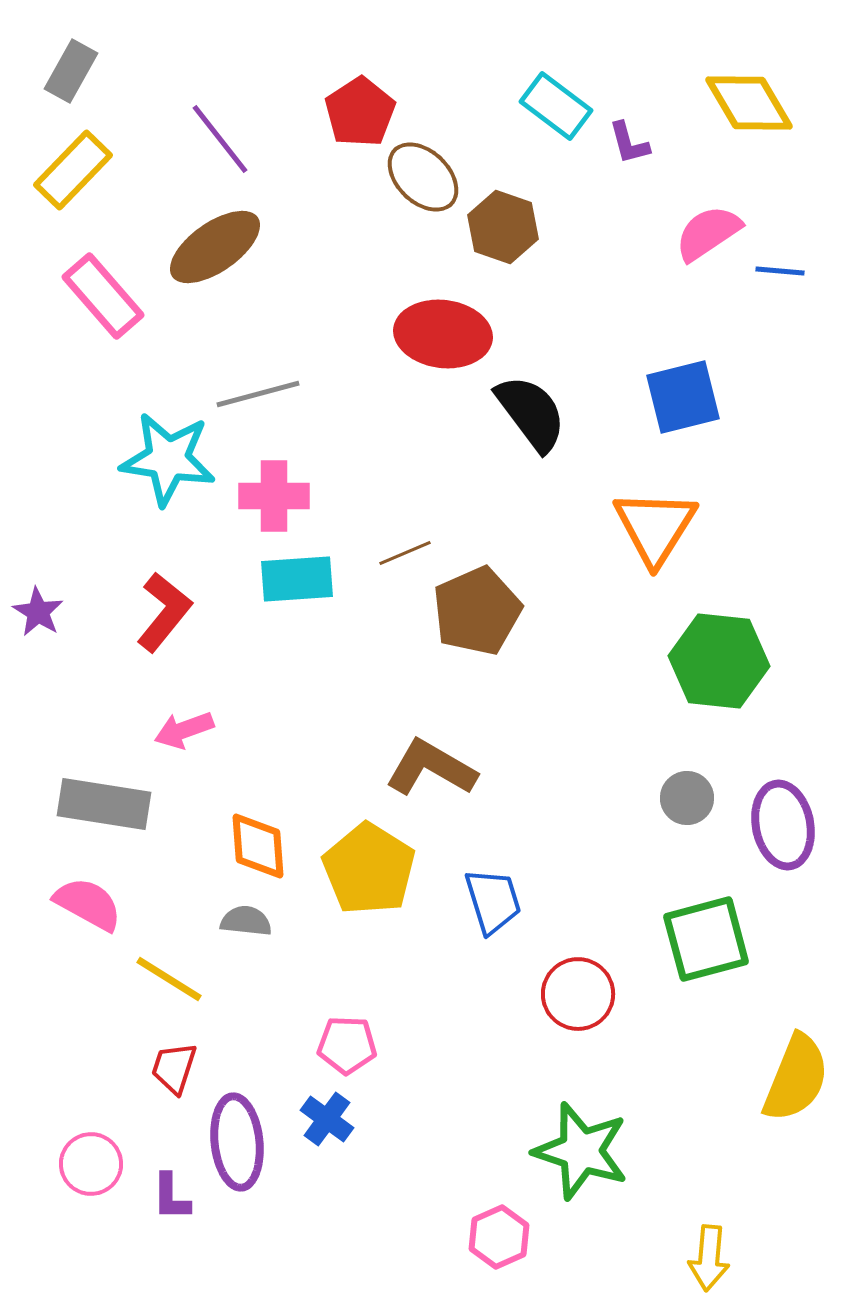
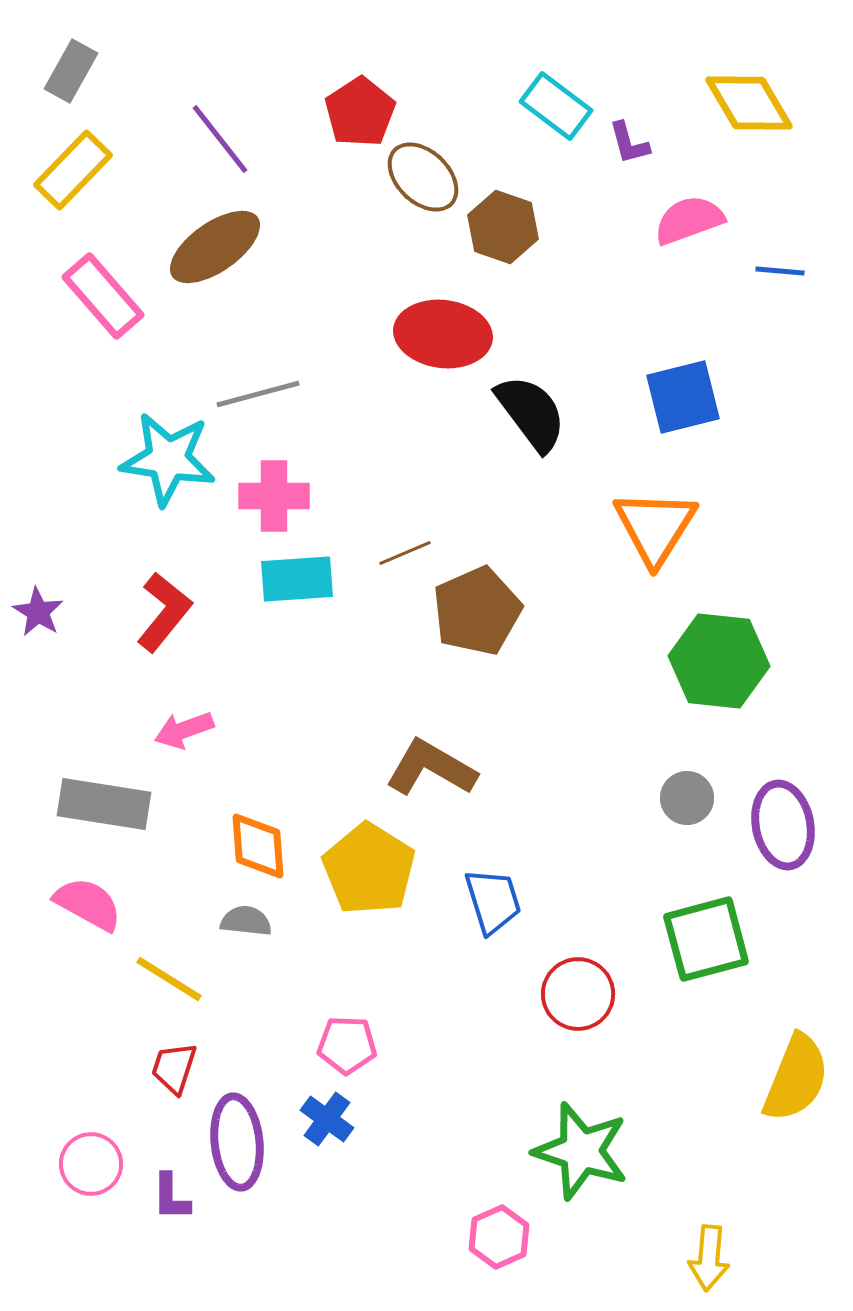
pink semicircle at (708, 233): moved 19 px left, 13 px up; rotated 14 degrees clockwise
